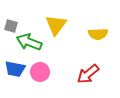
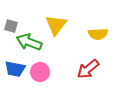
red arrow: moved 5 px up
